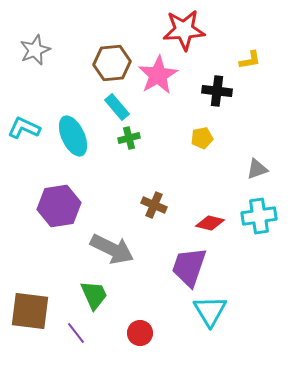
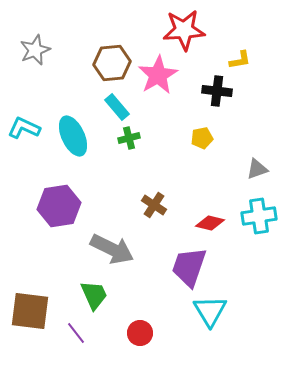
yellow L-shape: moved 10 px left
brown cross: rotated 10 degrees clockwise
